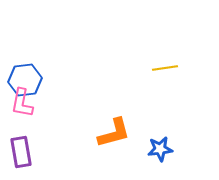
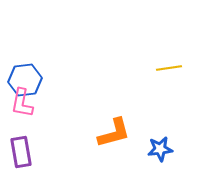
yellow line: moved 4 px right
